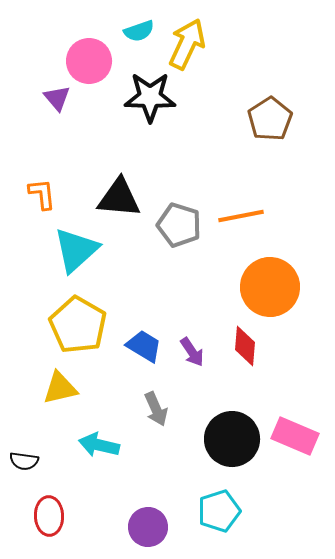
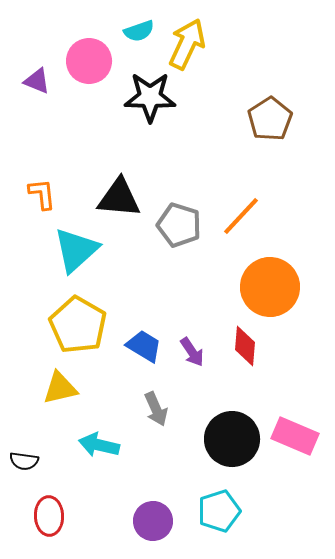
purple triangle: moved 20 px left, 17 px up; rotated 28 degrees counterclockwise
orange line: rotated 36 degrees counterclockwise
purple circle: moved 5 px right, 6 px up
